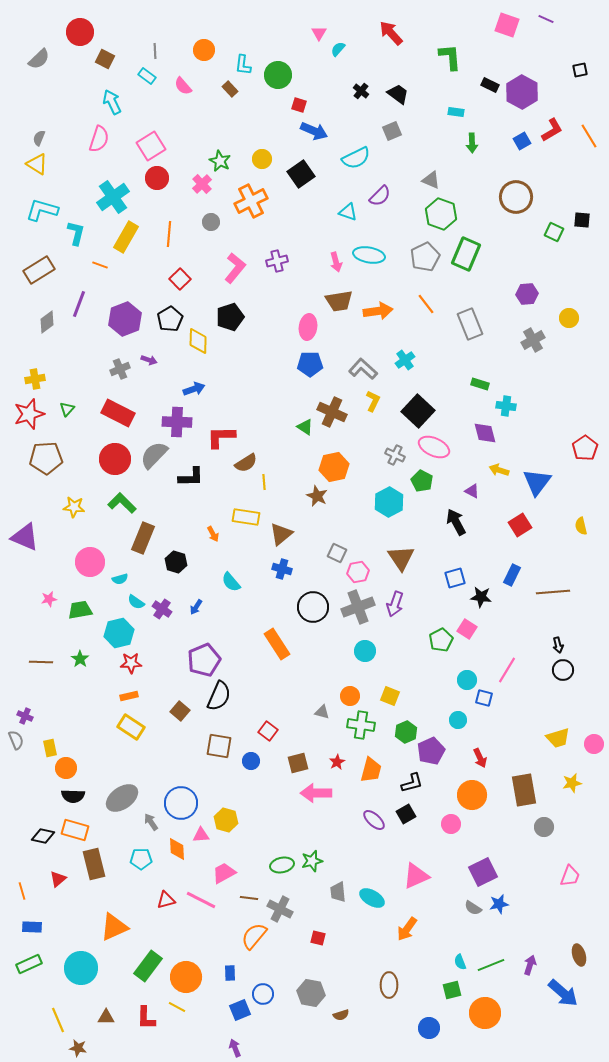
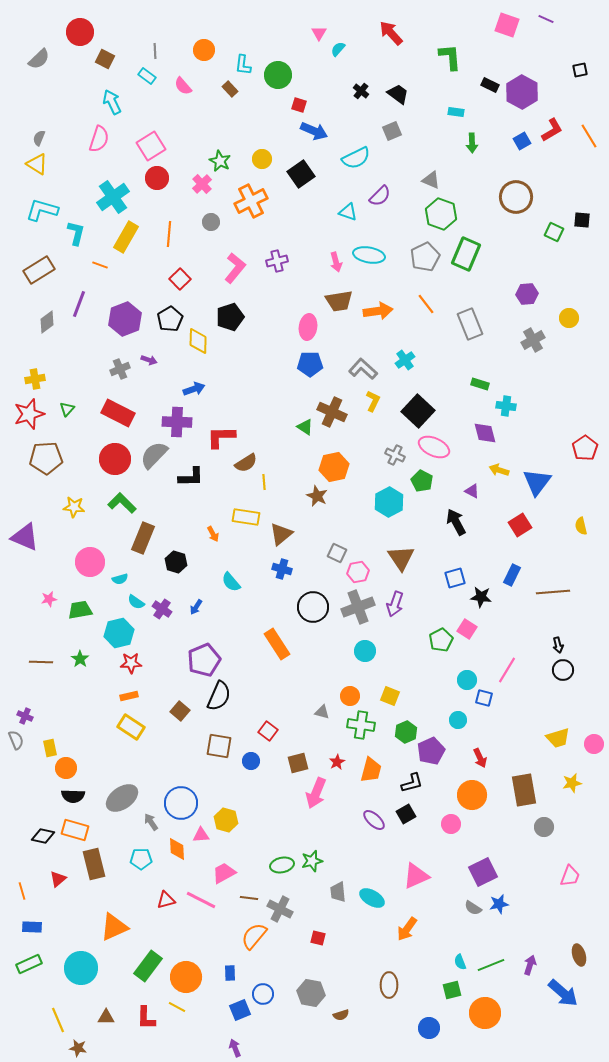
pink arrow at (316, 793): rotated 68 degrees counterclockwise
